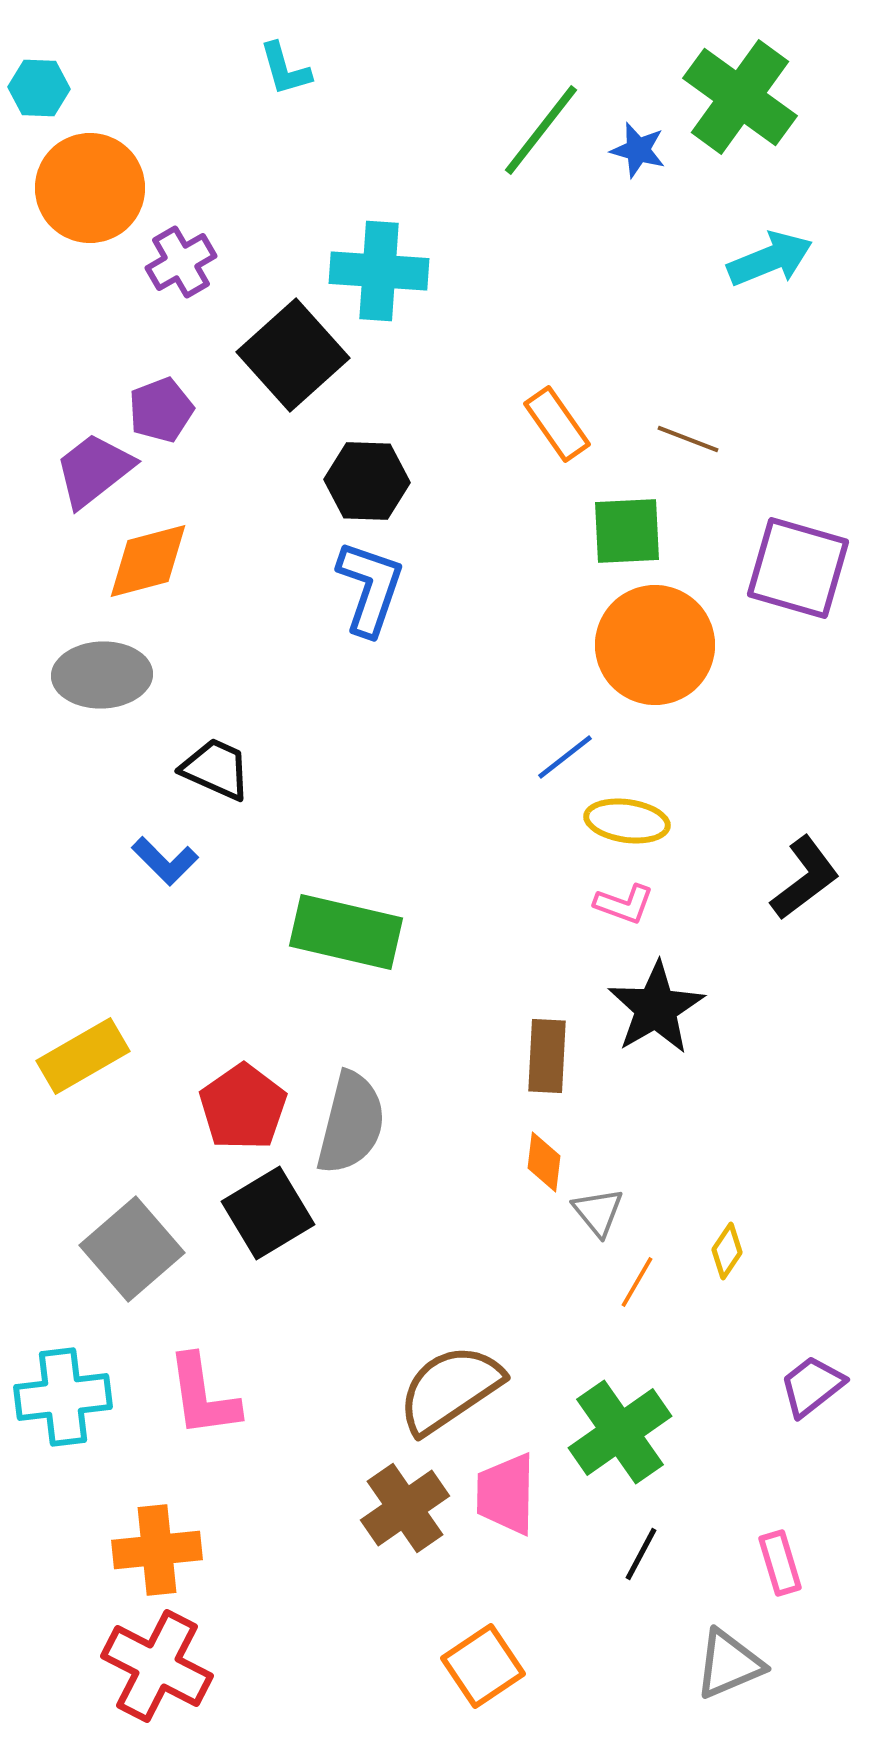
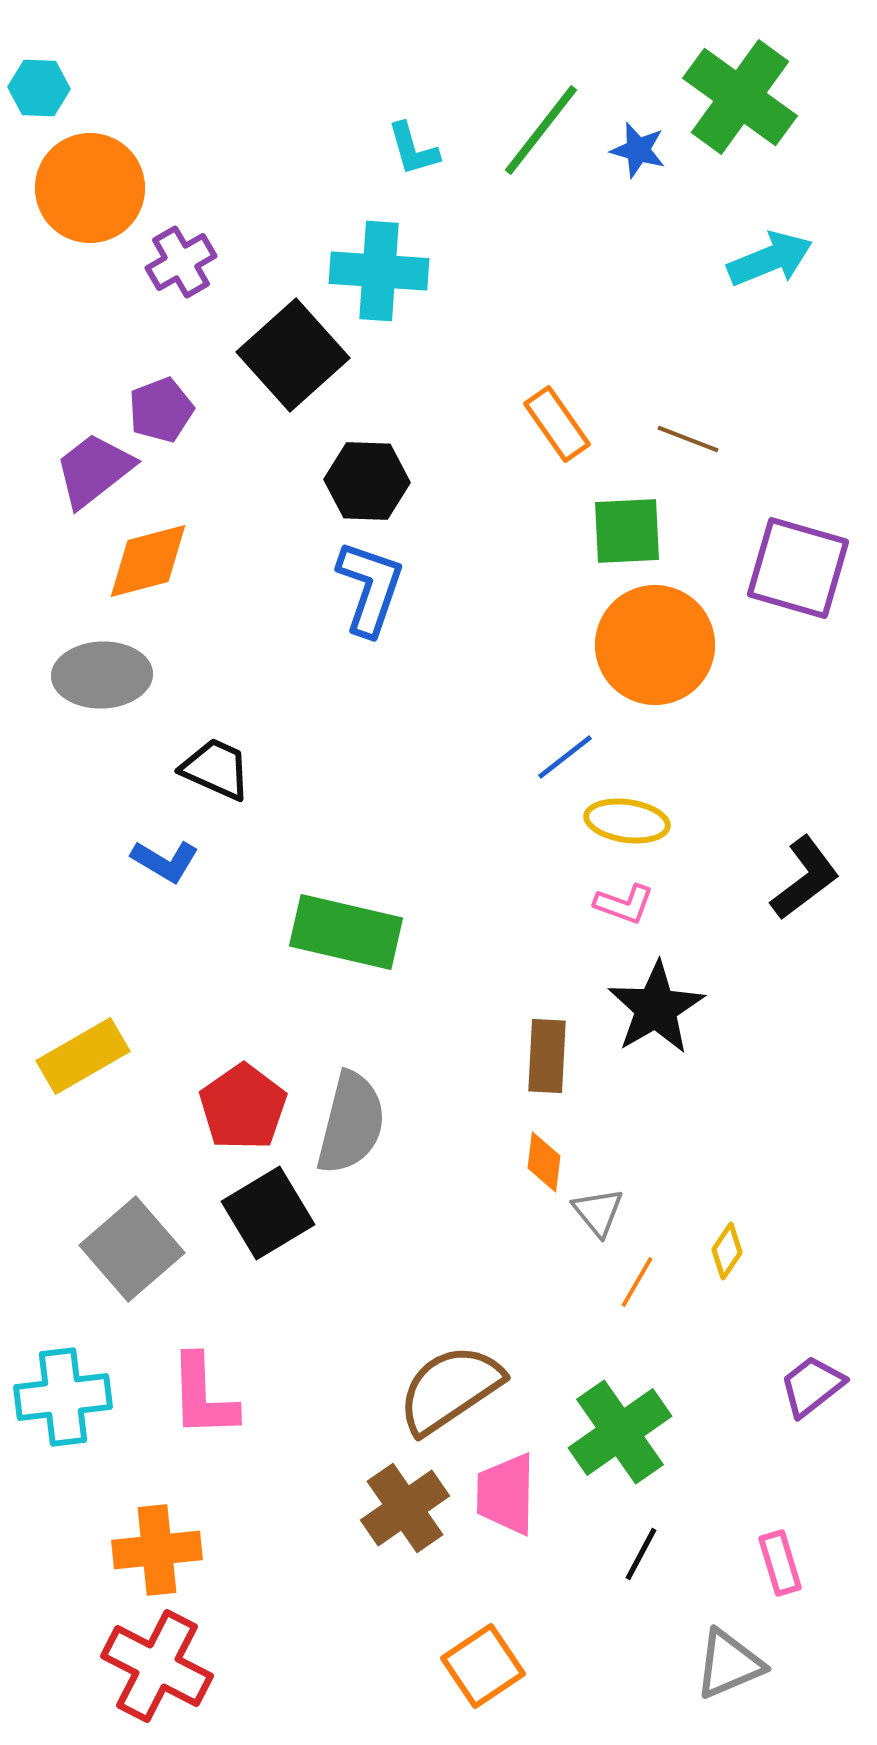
cyan L-shape at (285, 69): moved 128 px right, 80 px down
blue L-shape at (165, 861): rotated 14 degrees counterclockwise
pink L-shape at (203, 1396): rotated 6 degrees clockwise
